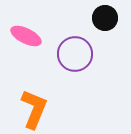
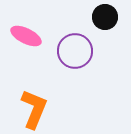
black circle: moved 1 px up
purple circle: moved 3 px up
